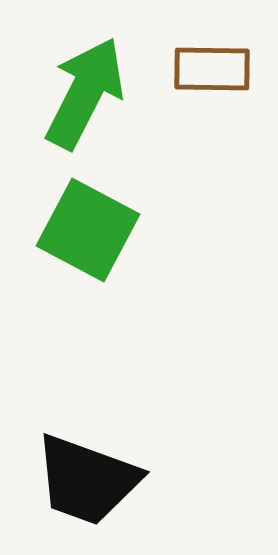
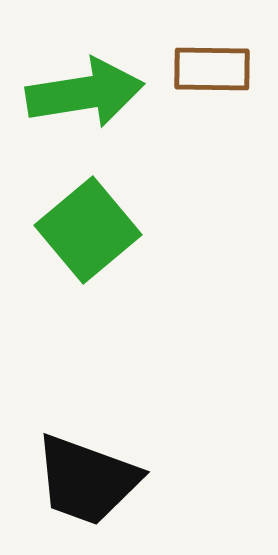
green arrow: rotated 54 degrees clockwise
green square: rotated 22 degrees clockwise
